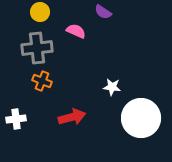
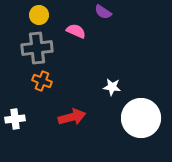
yellow circle: moved 1 px left, 3 px down
white cross: moved 1 px left
